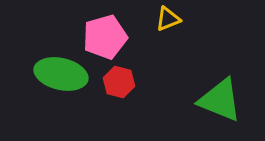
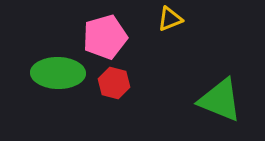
yellow triangle: moved 2 px right
green ellipse: moved 3 px left, 1 px up; rotated 12 degrees counterclockwise
red hexagon: moved 5 px left, 1 px down
